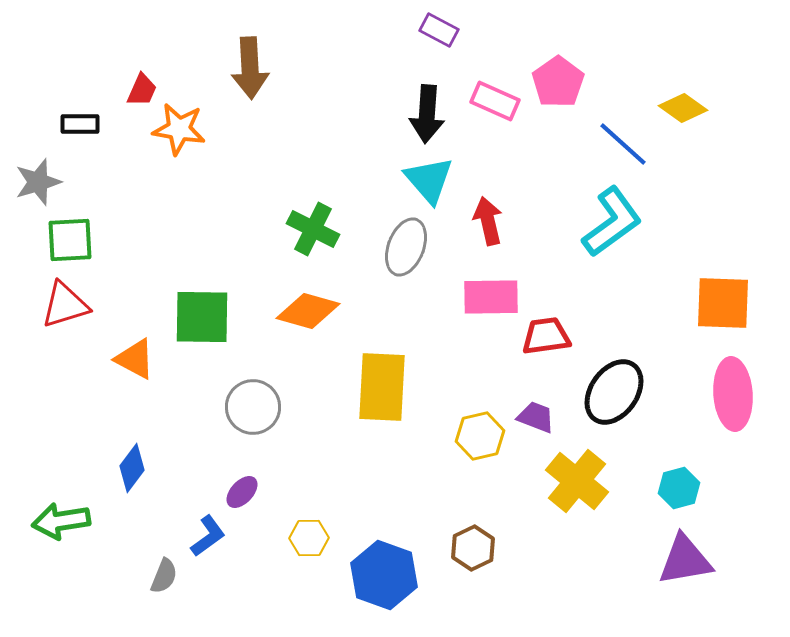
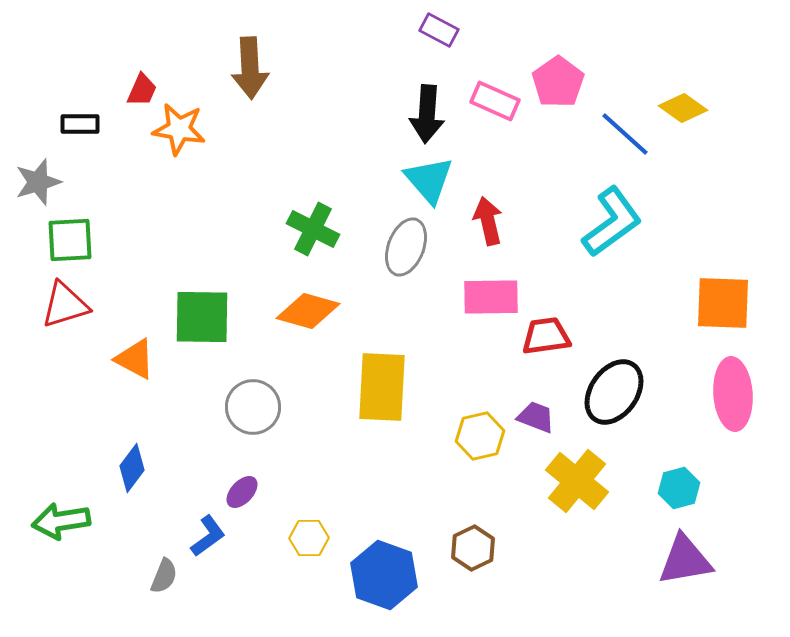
blue line at (623, 144): moved 2 px right, 10 px up
